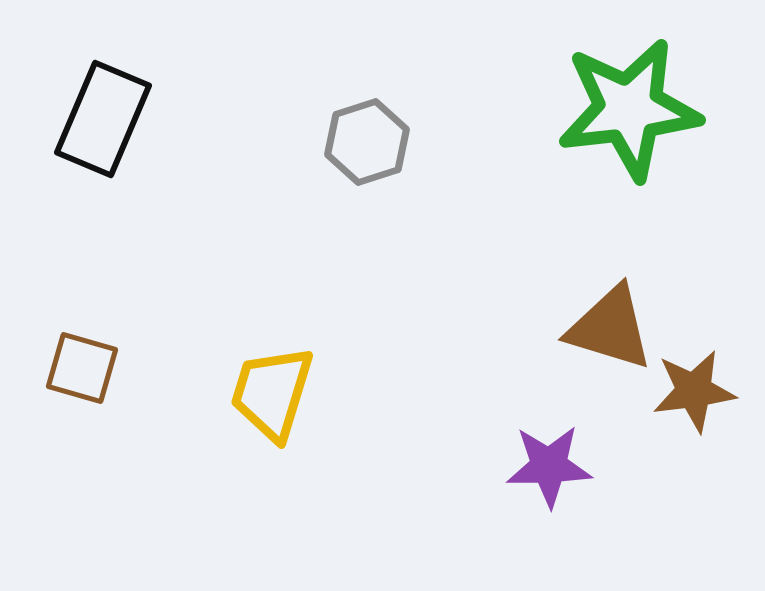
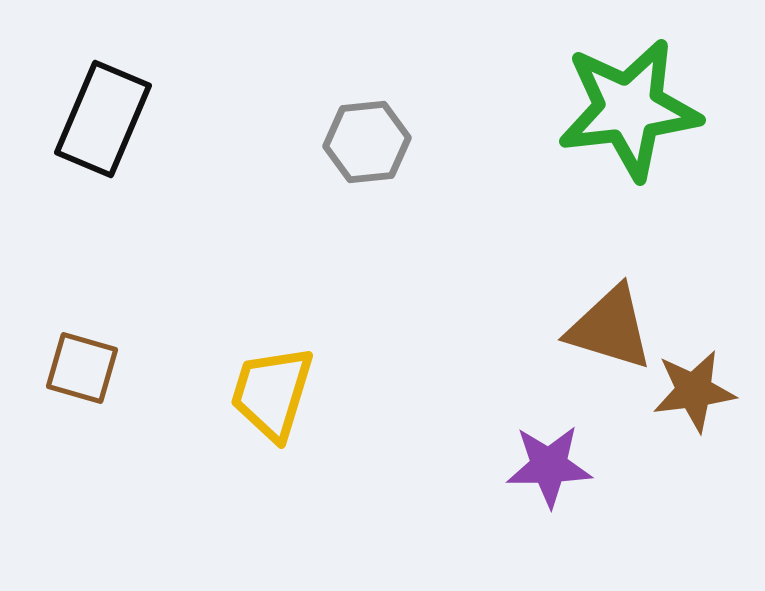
gray hexagon: rotated 12 degrees clockwise
